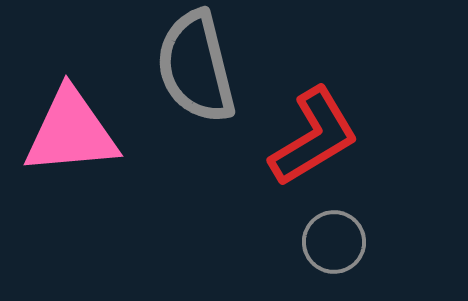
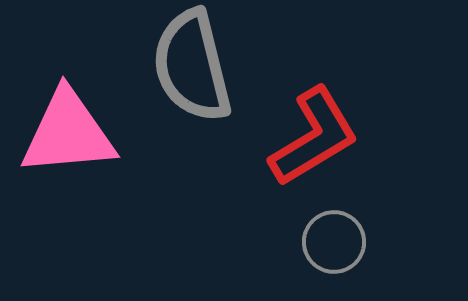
gray semicircle: moved 4 px left, 1 px up
pink triangle: moved 3 px left, 1 px down
